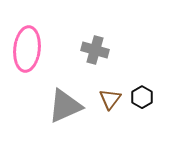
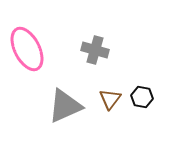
pink ellipse: rotated 33 degrees counterclockwise
black hexagon: rotated 20 degrees counterclockwise
